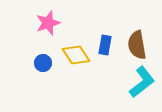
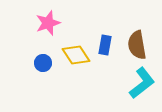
cyan L-shape: moved 1 px down
